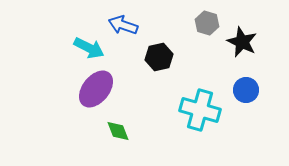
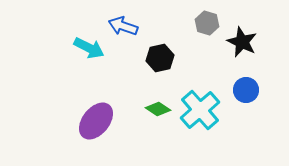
blue arrow: moved 1 px down
black hexagon: moved 1 px right, 1 px down
purple ellipse: moved 32 px down
cyan cross: rotated 33 degrees clockwise
green diamond: moved 40 px right, 22 px up; rotated 35 degrees counterclockwise
